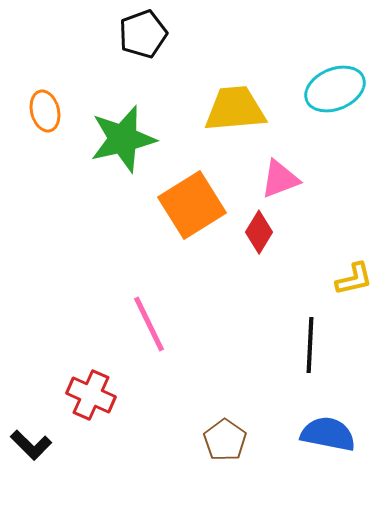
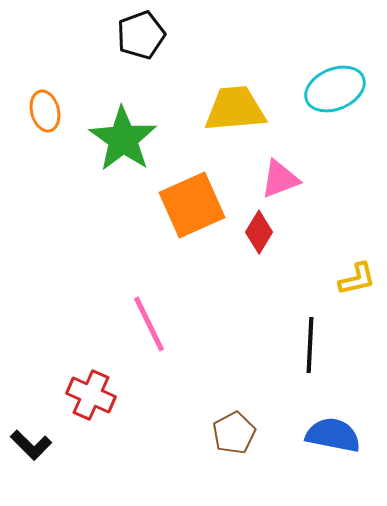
black pentagon: moved 2 px left, 1 px down
green star: rotated 24 degrees counterclockwise
orange square: rotated 8 degrees clockwise
yellow L-shape: moved 3 px right
blue semicircle: moved 5 px right, 1 px down
brown pentagon: moved 9 px right, 7 px up; rotated 9 degrees clockwise
